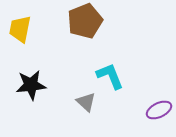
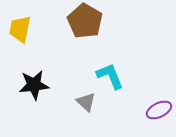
brown pentagon: rotated 20 degrees counterclockwise
black star: moved 3 px right
